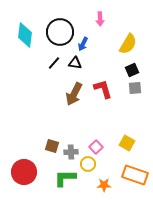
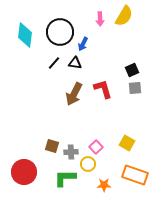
yellow semicircle: moved 4 px left, 28 px up
